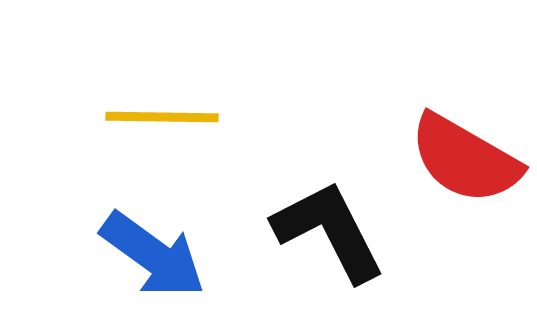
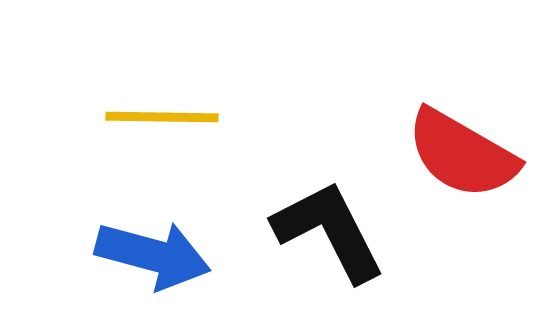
red semicircle: moved 3 px left, 5 px up
blue arrow: rotated 21 degrees counterclockwise
